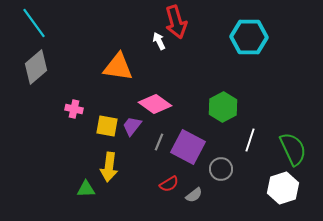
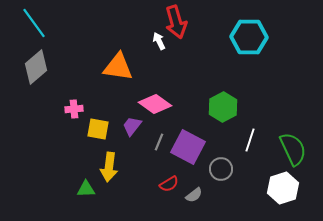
pink cross: rotated 18 degrees counterclockwise
yellow square: moved 9 px left, 3 px down
